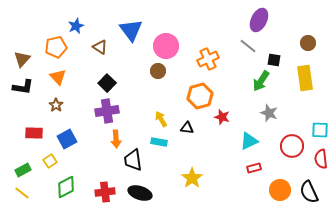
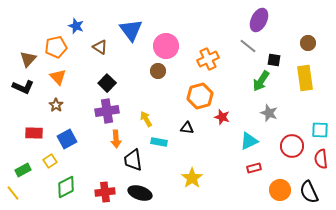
blue star at (76, 26): rotated 28 degrees counterclockwise
brown triangle at (22, 59): moved 6 px right
black L-shape at (23, 87): rotated 15 degrees clockwise
yellow arrow at (161, 119): moved 15 px left
yellow line at (22, 193): moved 9 px left; rotated 14 degrees clockwise
